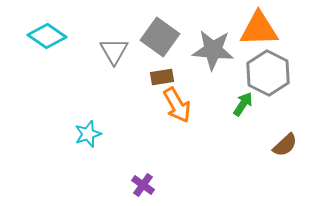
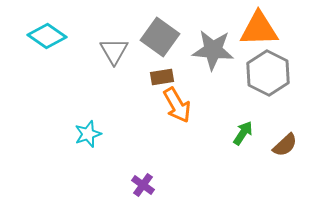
green arrow: moved 29 px down
